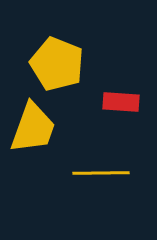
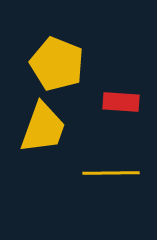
yellow trapezoid: moved 10 px right
yellow line: moved 10 px right
